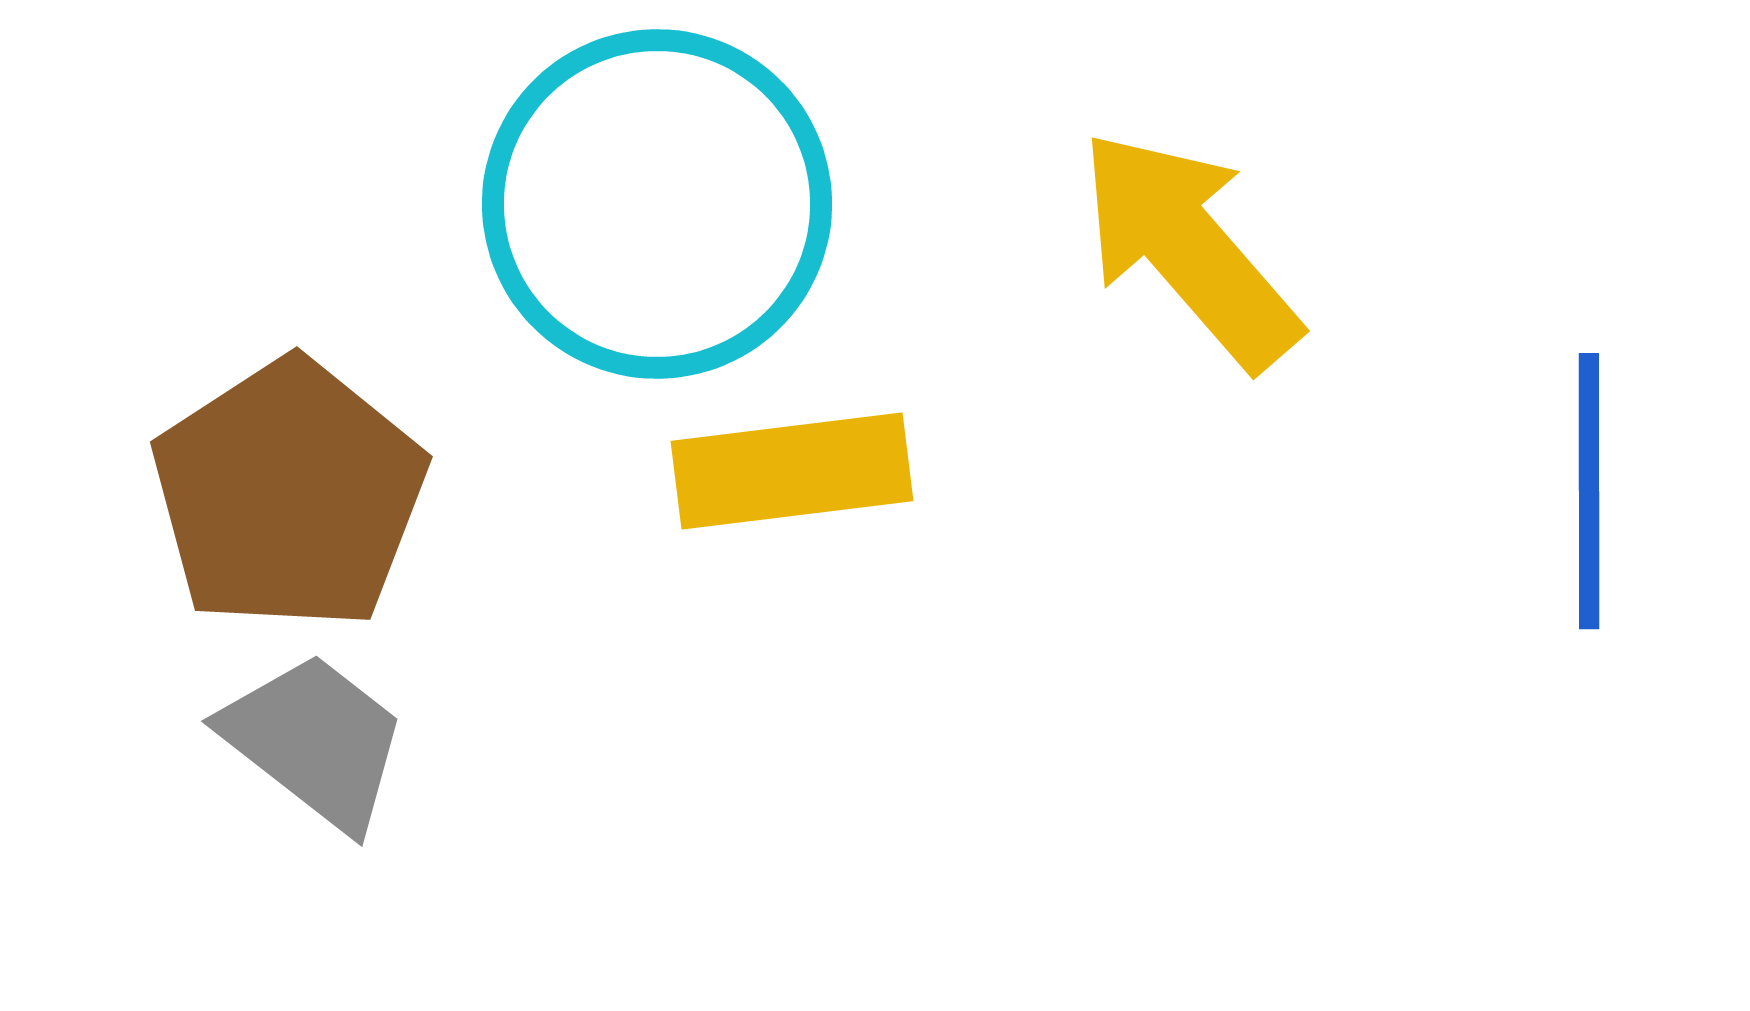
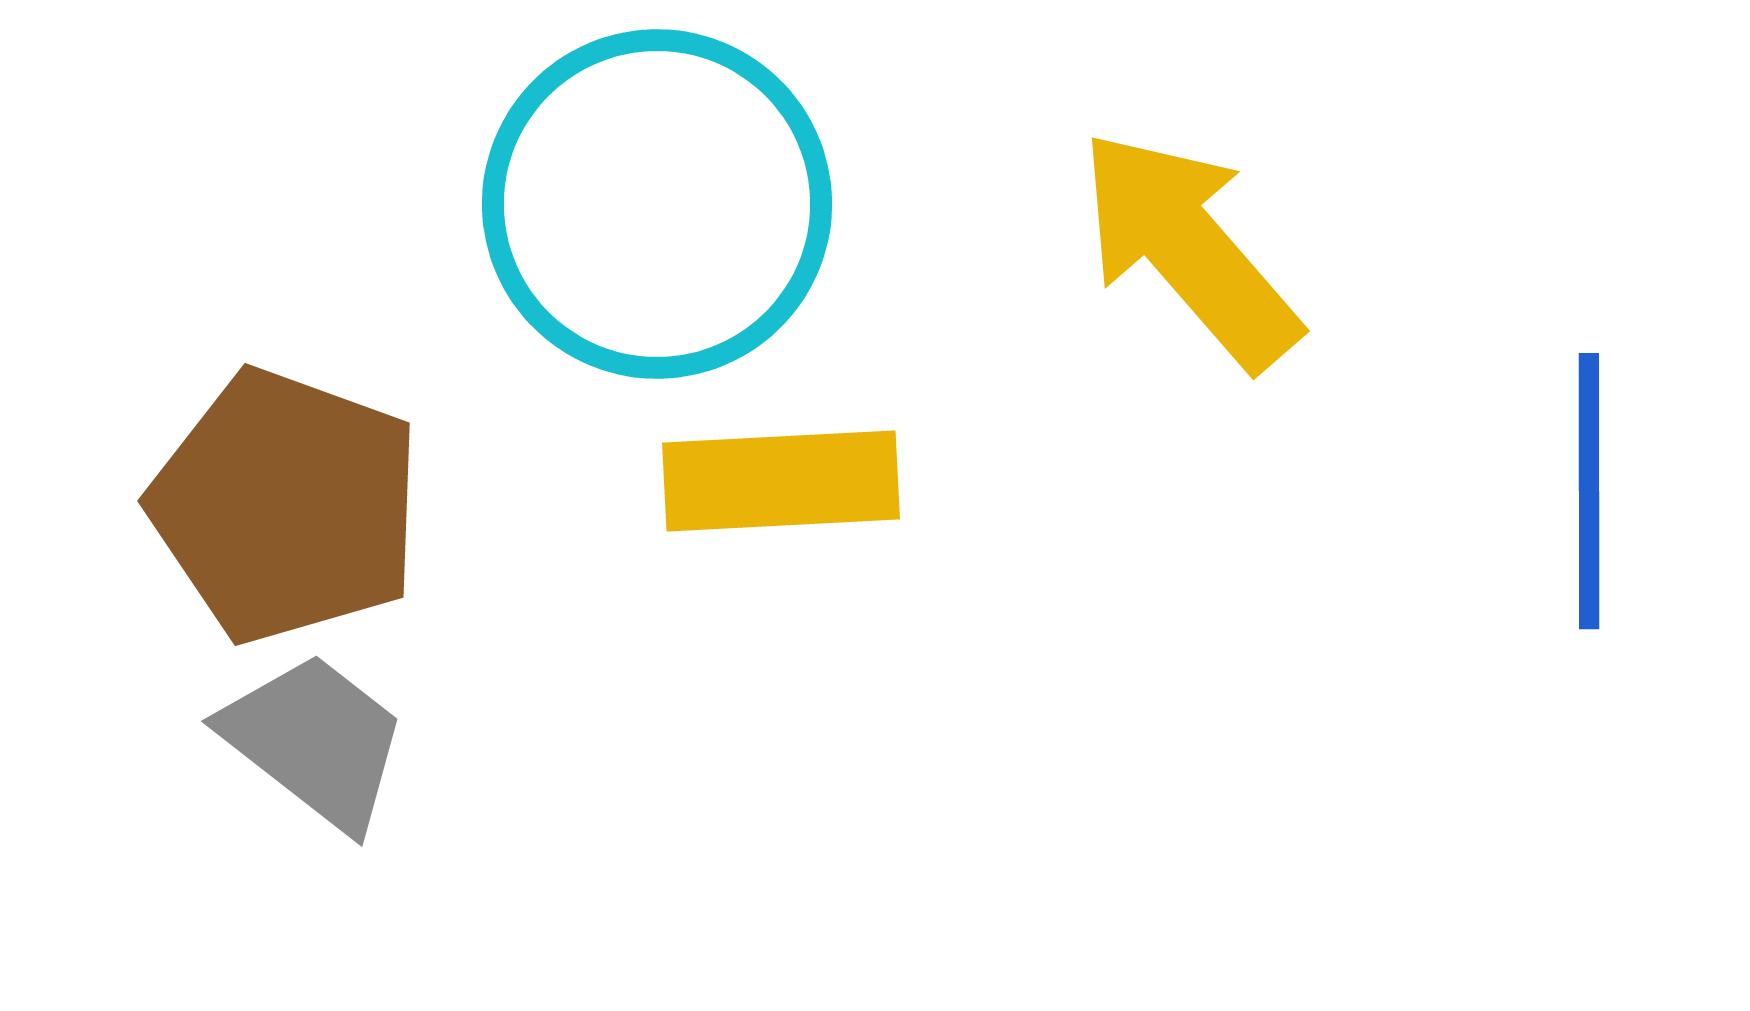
yellow rectangle: moved 11 px left, 10 px down; rotated 4 degrees clockwise
brown pentagon: moved 3 px left, 11 px down; rotated 19 degrees counterclockwise
